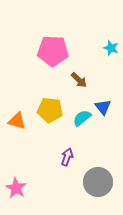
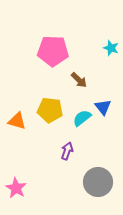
purple arrow: moved 6 px up
